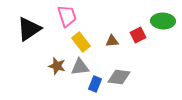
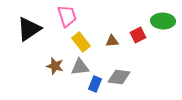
brown star: moved 2 px left
